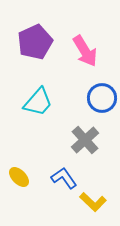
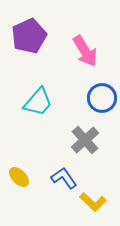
purple pentagon: moved 6 px left, 6 px up
